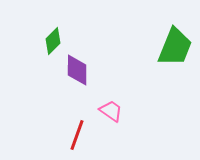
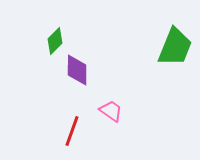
green diamond: moved 2 px right
red line: moved 5 px left, 4 px up
